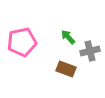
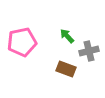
green arrow: moved 1 px left, 1 px up
gray cross: moved 1 px left
